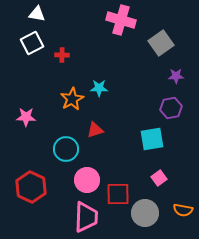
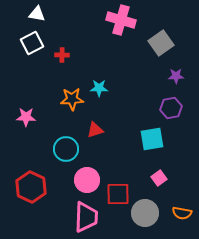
orange star: rotated 25 degrees clockwise
orange semicircle: moved 1 px left, 3 px down
